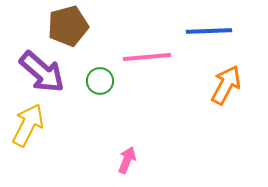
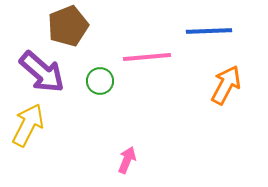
brown pentagon: rotated 6 degrees counterclockwise
